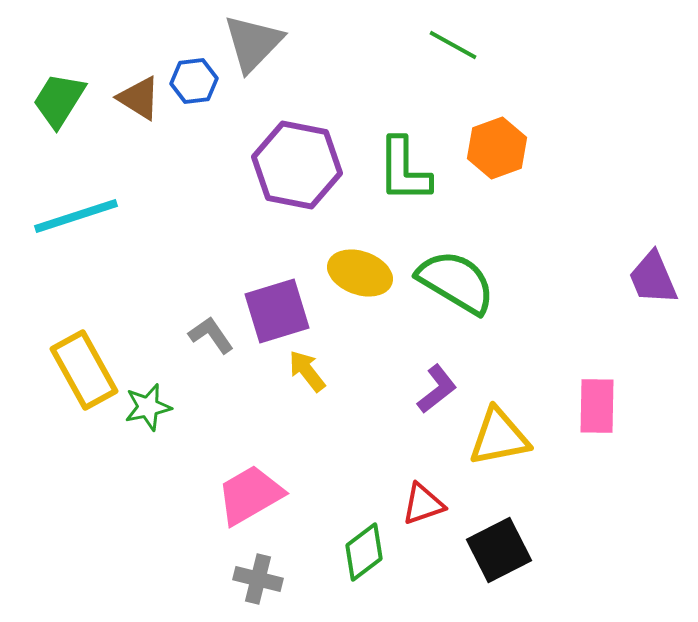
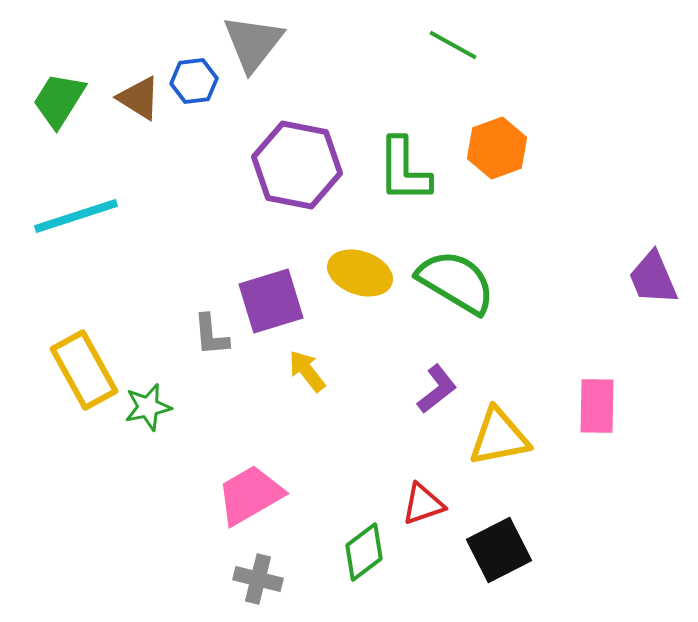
gray triangle: rotated 6 degrees counterclockwise
purple square: moved 6 px left, 10 px up
gray L-shape: rotated 150 degrees counterclockwise
